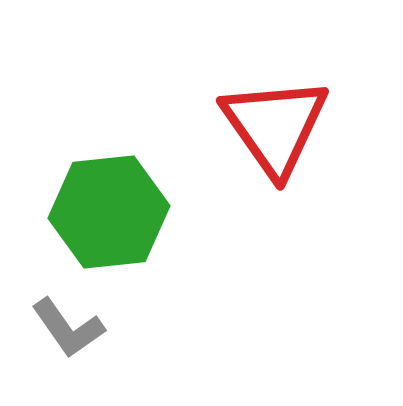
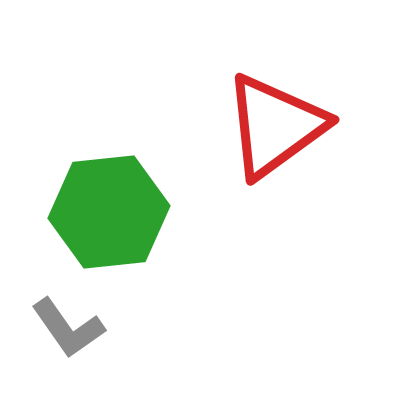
red triangle: rotated 29 degrees clockwise
